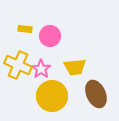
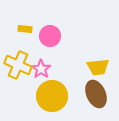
yellow trapezoid: moved 23 px right
